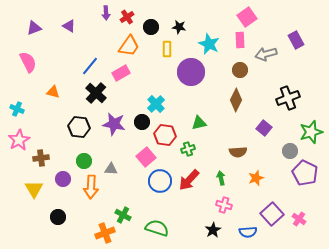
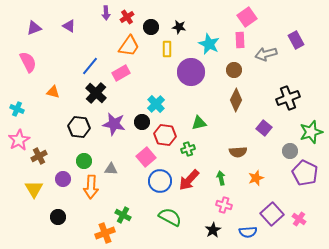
brown circle at (240, 70): moved 6 px left
brown cross at (41, 158): moved 2 px left, 2 px up; rotated 21 degrees counterclockwise
green semicircle at (157, 228): moved 13 px right, 11 px up; rotated 10 degrees clockwise
